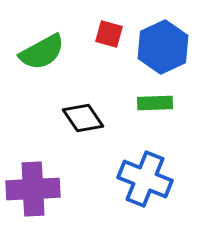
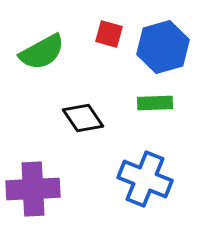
blue hexagon: rotated 9 degrees clockwise
